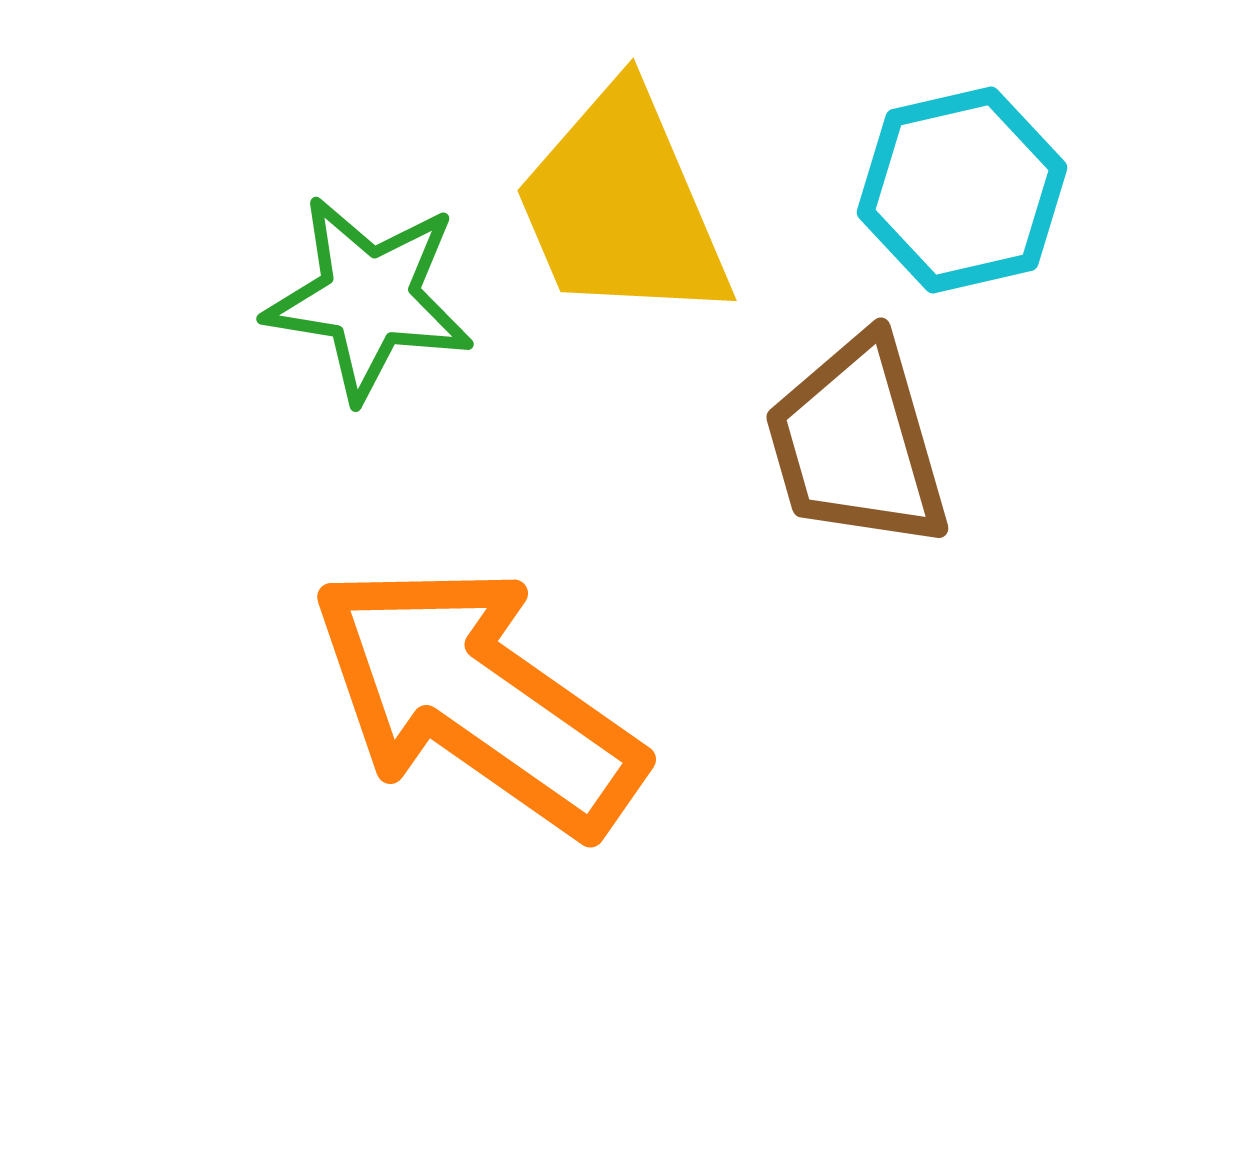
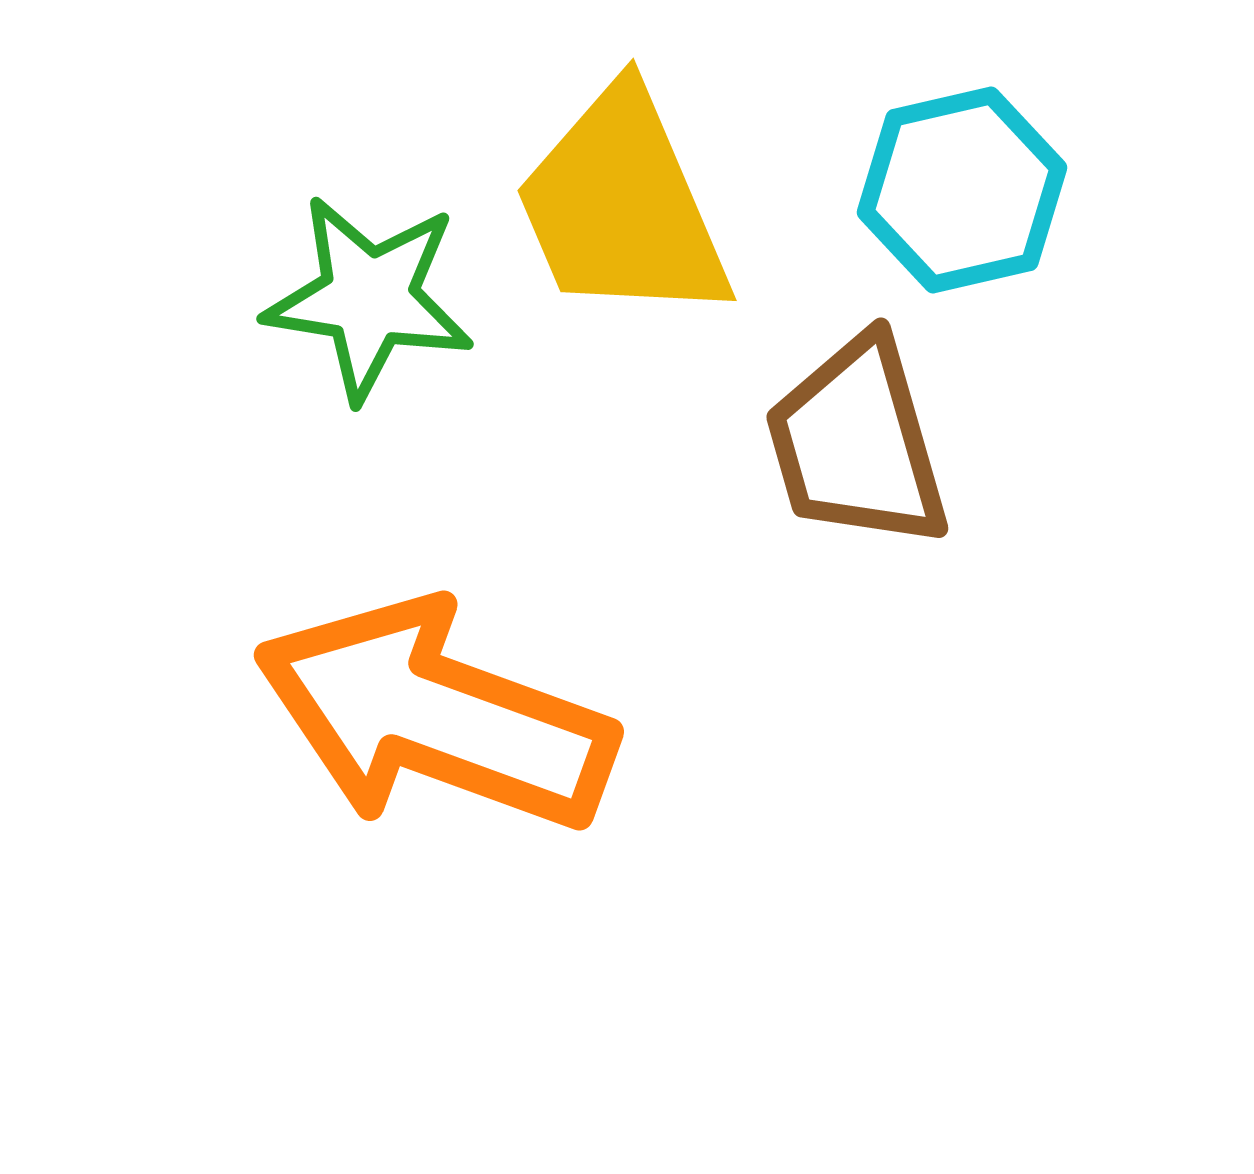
orange arrow: moved 42 px left, 17 px down; rotated 15 degrees counterclockwise
